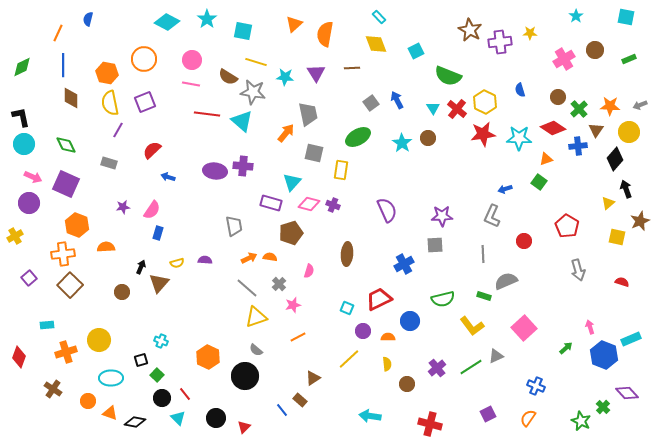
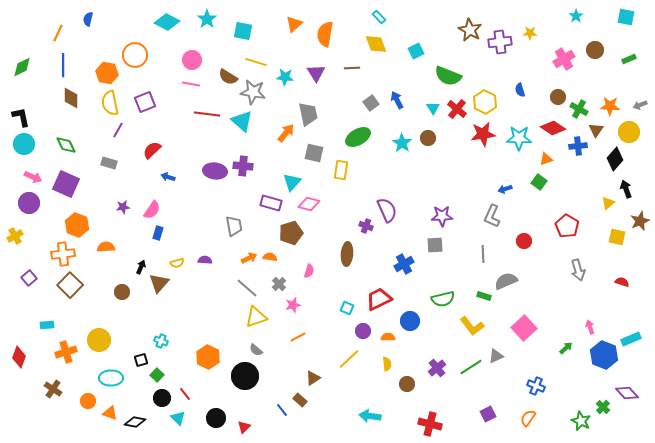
orange circle at (144, 59): moved 9 px left, 4 px up
green cross at (579, 109): rotated 18 degrees counterclockwise
purple cross at (333, 205): moved 33 px right, 21 px down
